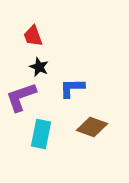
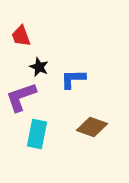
red trapezoid: moved 12 px left
blue L-shape: moved 1 px right, 9 px up
cyan rectangle: moved 4 px left
